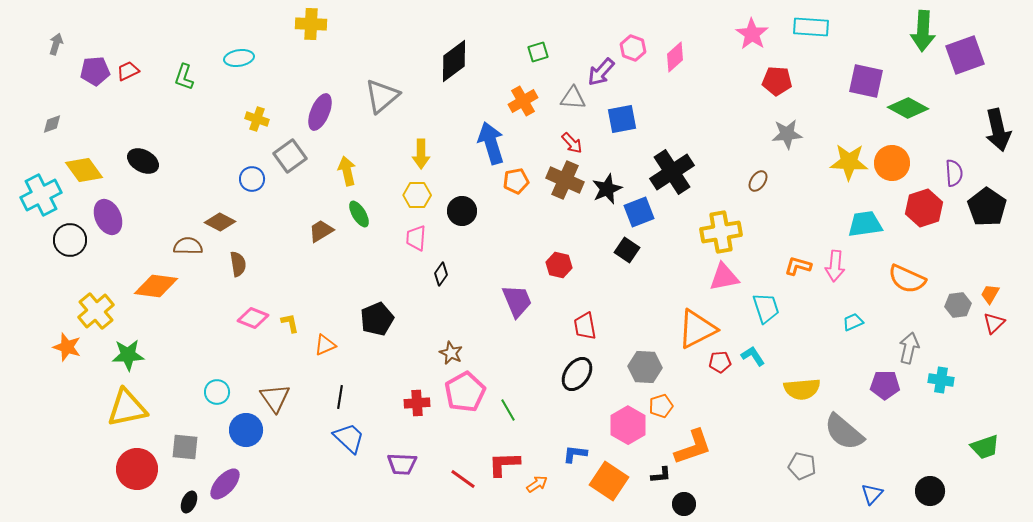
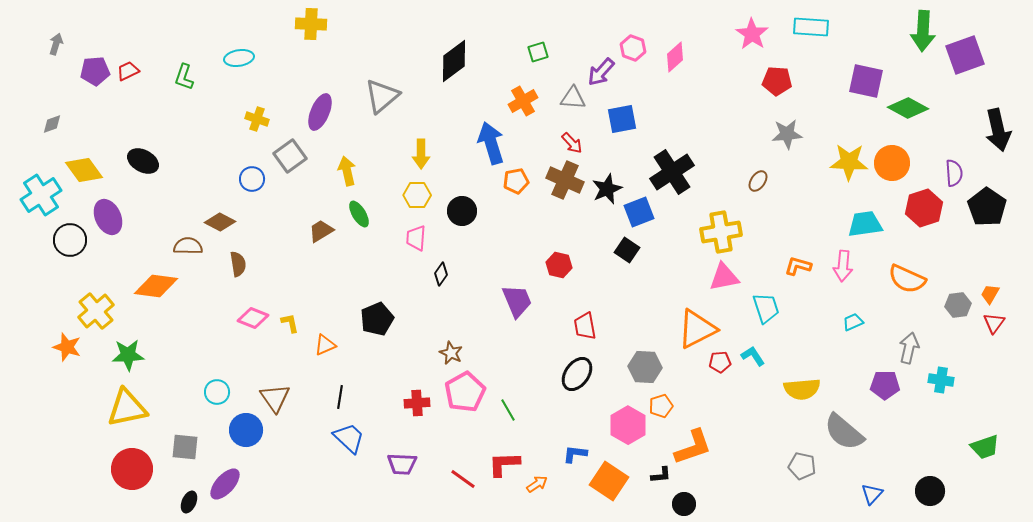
cyan cross at (41, 195): rotated 6 degrees counterclockwise
pink arrow at (835, 266): moved 8 px right
red triangle at (994, 323): rotated 10 degrees counterclockwise
red circle at (137, 469): moved 5 px left
